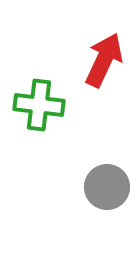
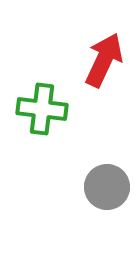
green cross: moved 3 px right, 4 px down
